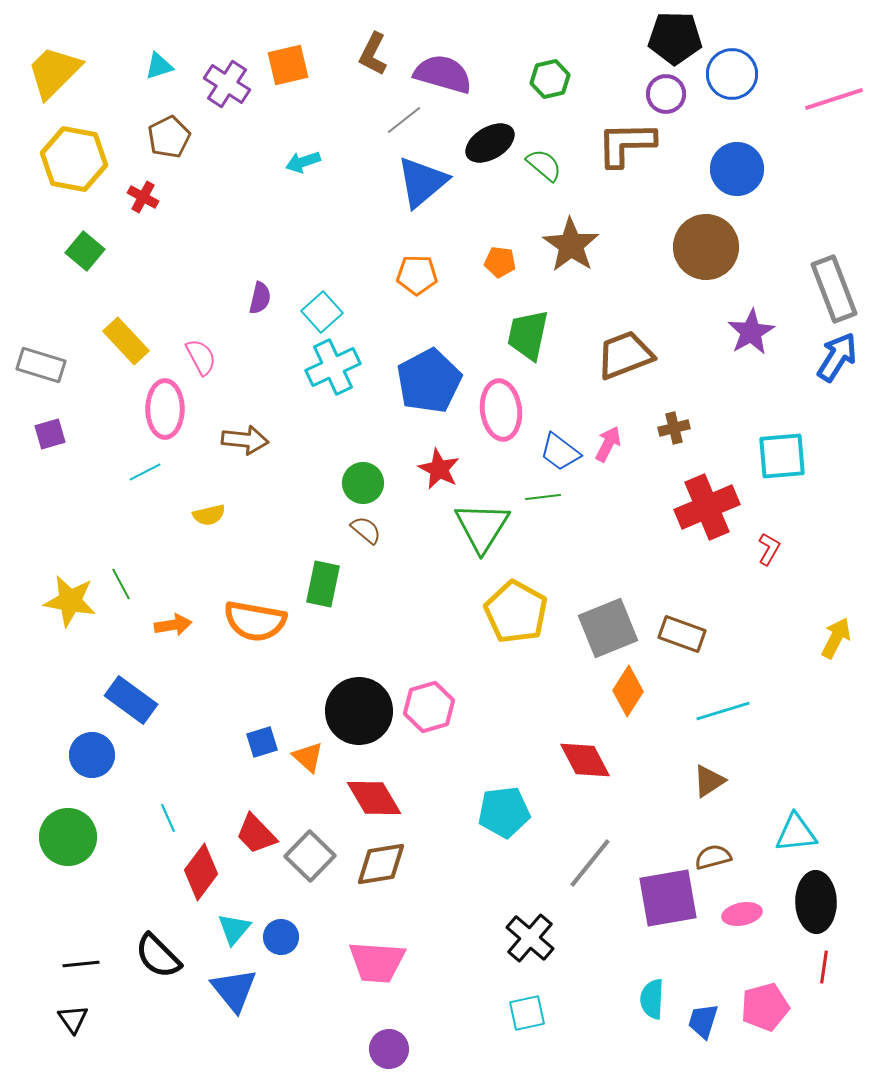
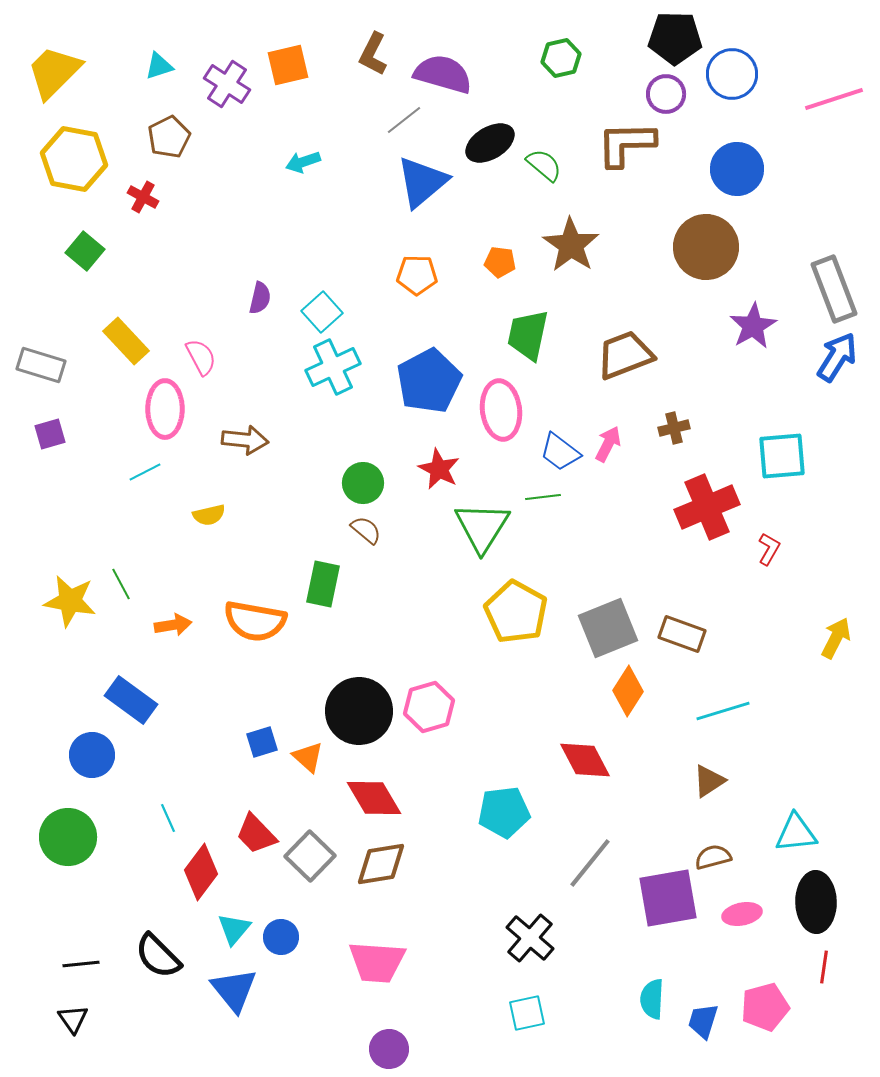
green hexagon at (550, 79): moved 11 px right, 21 px up
purple star at (751, 332): moved 2 px right, 6 px up
